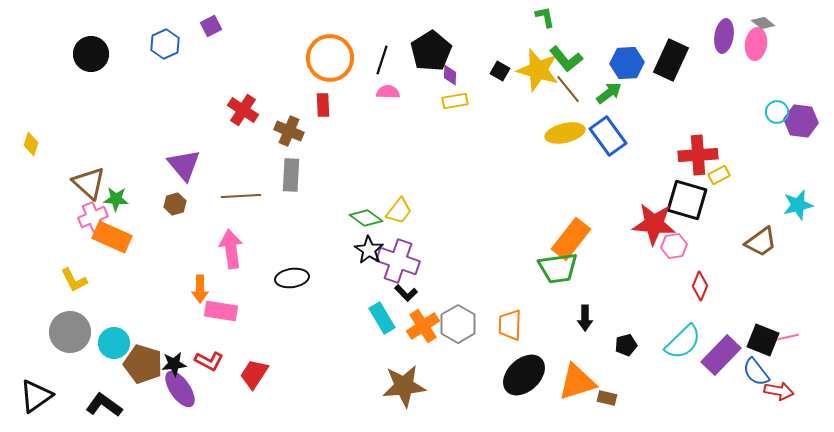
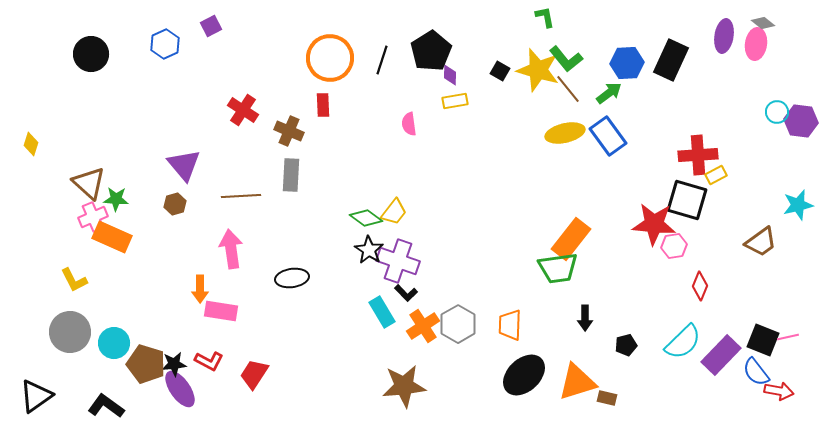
pink semicircle at (388, 92): moved 21 px right, 32 px down; rotated 100 degrees counterclockwise
yellow rectangle at (719, 175): moved 3 px left
yellow trapezoid at (399, 211): moved 5 px left, 1 px down
cyan rectangle at (382, 318): moved 6 px up
brown pentagon at (143, 364): moved 3 px right
black L-shape at (104, 405): moved 2 px right, 1 px down
